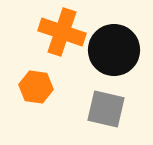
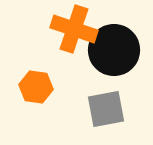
orange cross: moved 12 px right, 3 px up
gray square: rotated 24 degrees counterclockwise
